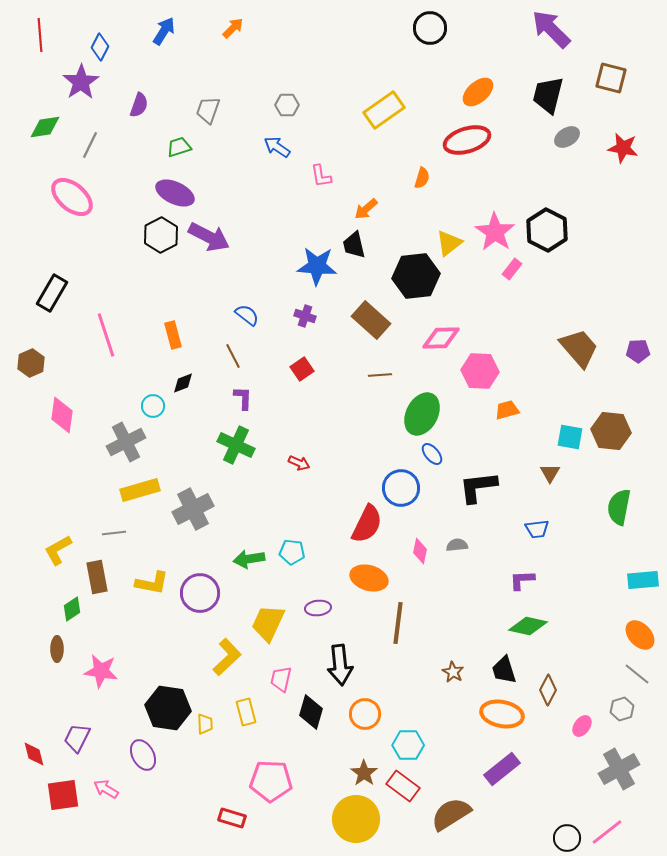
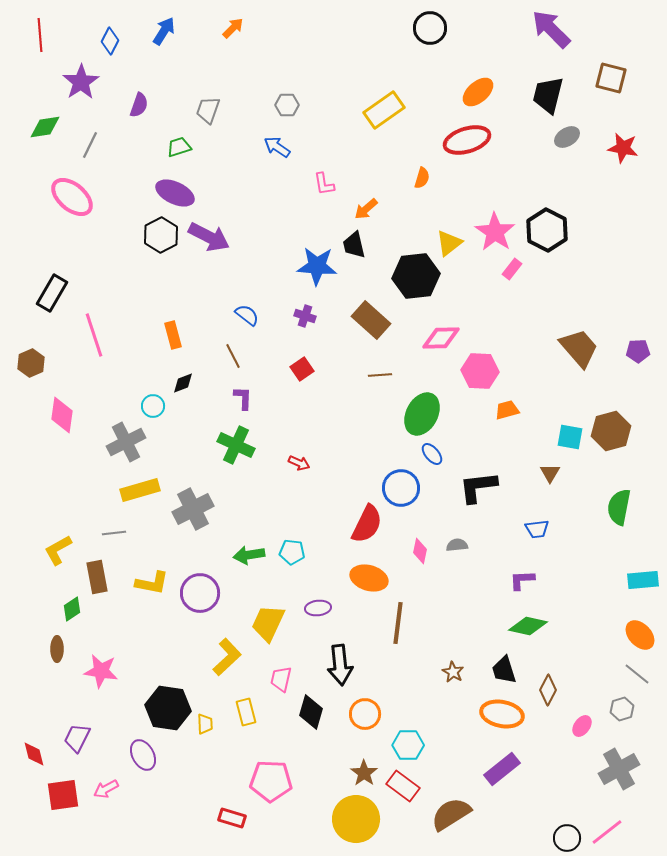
blue diamond at (100, 47): moved 10 px right, 6 px up
pink L-shape at (321, 176): moved 3 px right, 8 px down
pink line at (106, 335): moved 12 px left
brown hexagon at (611, 431): rotated 21 degrees counterclockwise
green arrow at (249, 559): moved 4 px up
pink arrow at (106, 789): rotated 60 degrees counterclockwise
